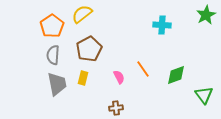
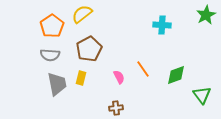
gray semicircle: moved 3 px left; rotated 90 degrees counterclockwise
yellow rectangle: moved 2 px left
green triangle: moved 2 px left
